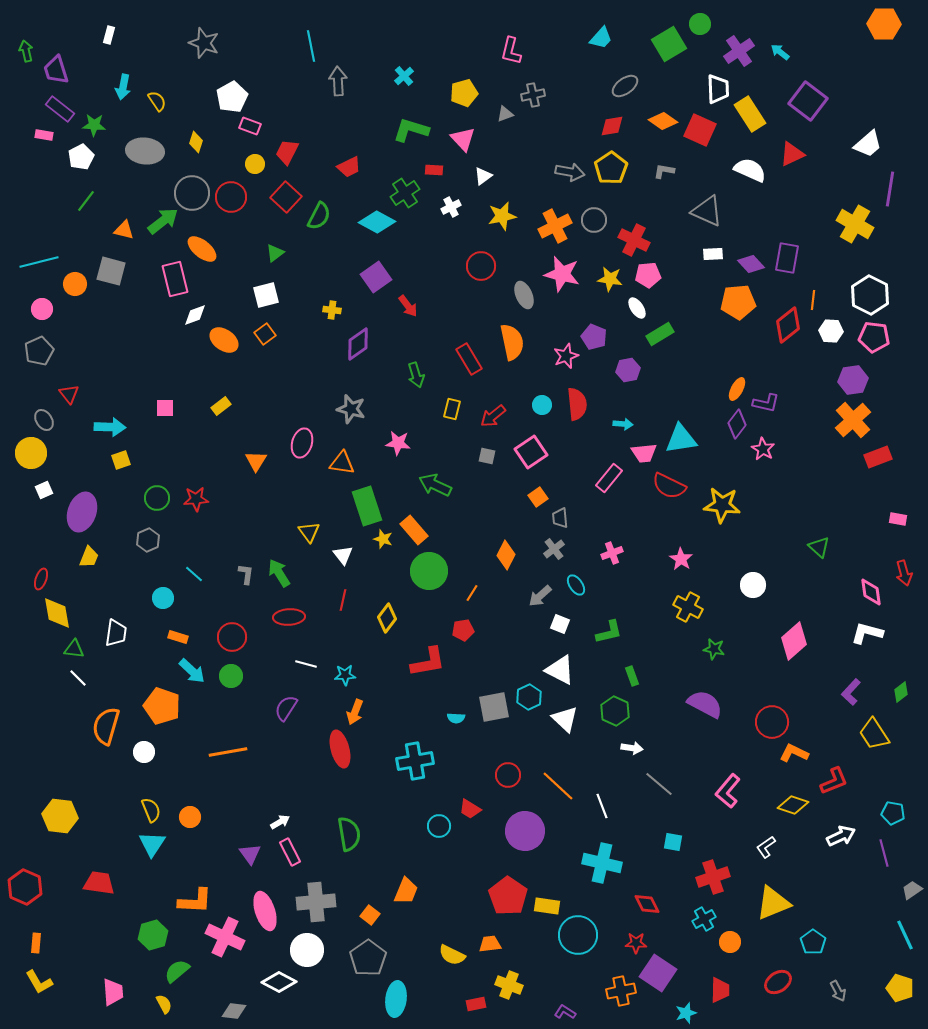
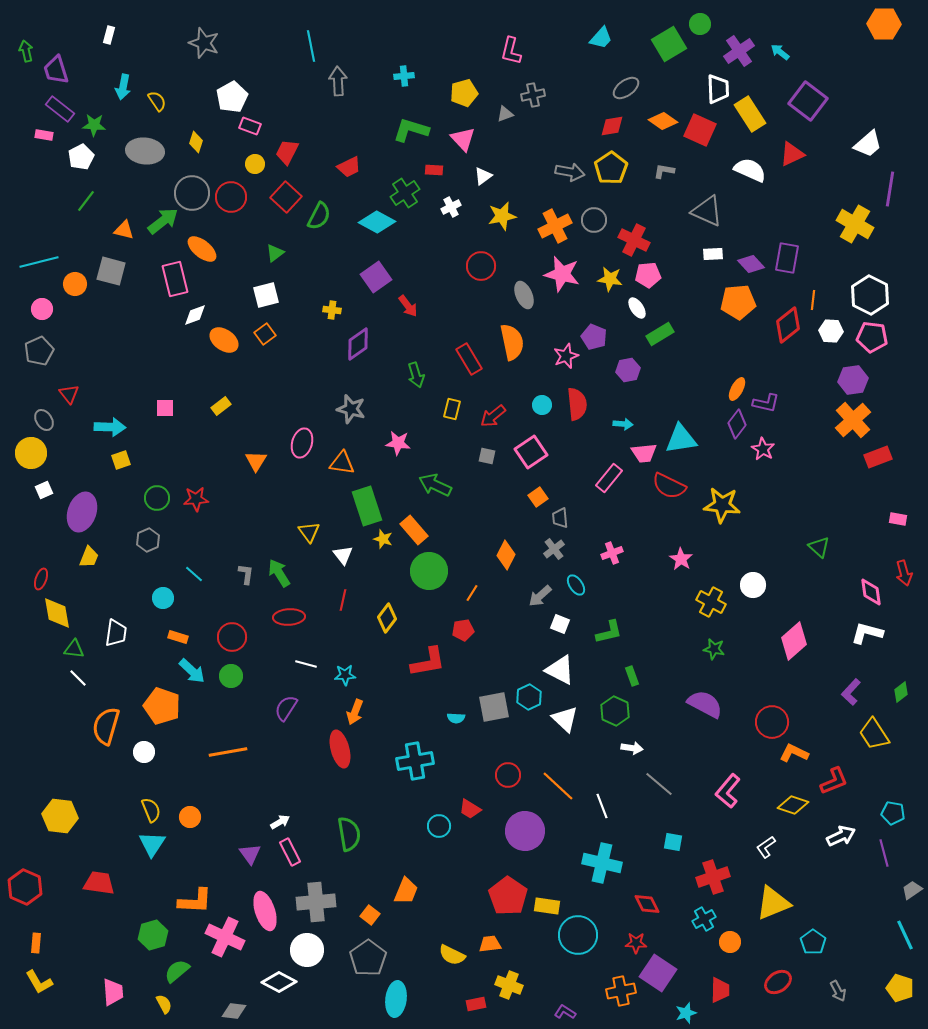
cyan cross at (404, 76): rotated 36 degrees clockwise
gray ellipse at (625, 86): moved 1 px right, 2 px down
pink pentagon at (874, 337): moved 2 px left
yellow cross at (688, 607): moved 23 px right, 5 px up
